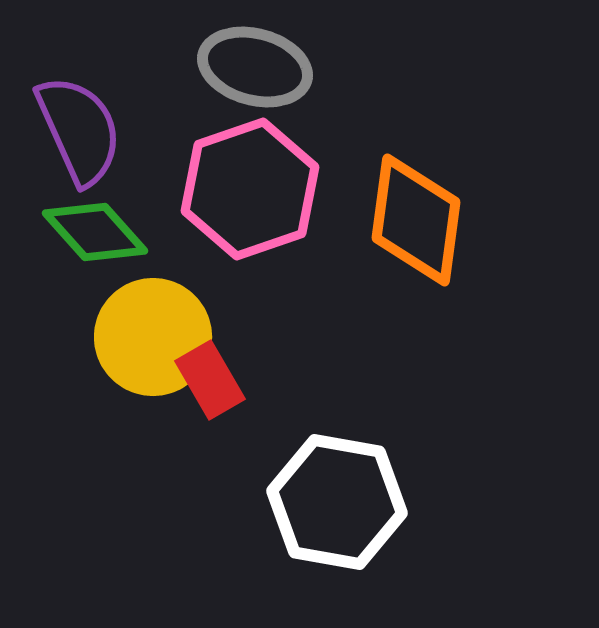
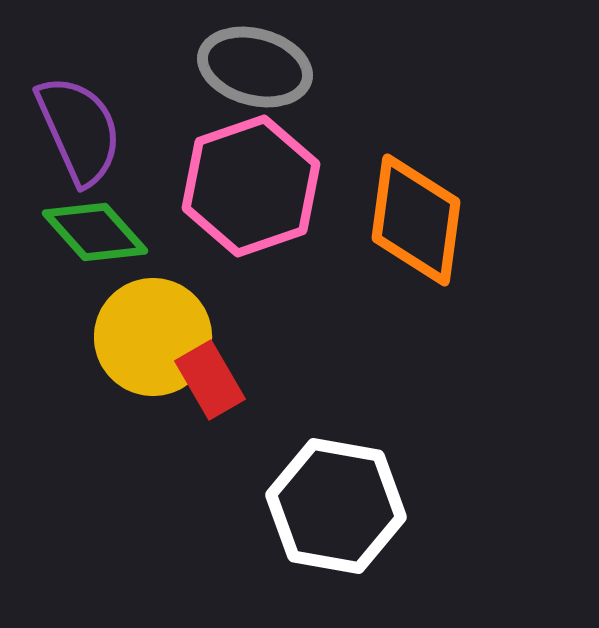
pink hexagon: moved 1 px right, 3 px up
white hexagon: moved 1 px left, 4 px down
